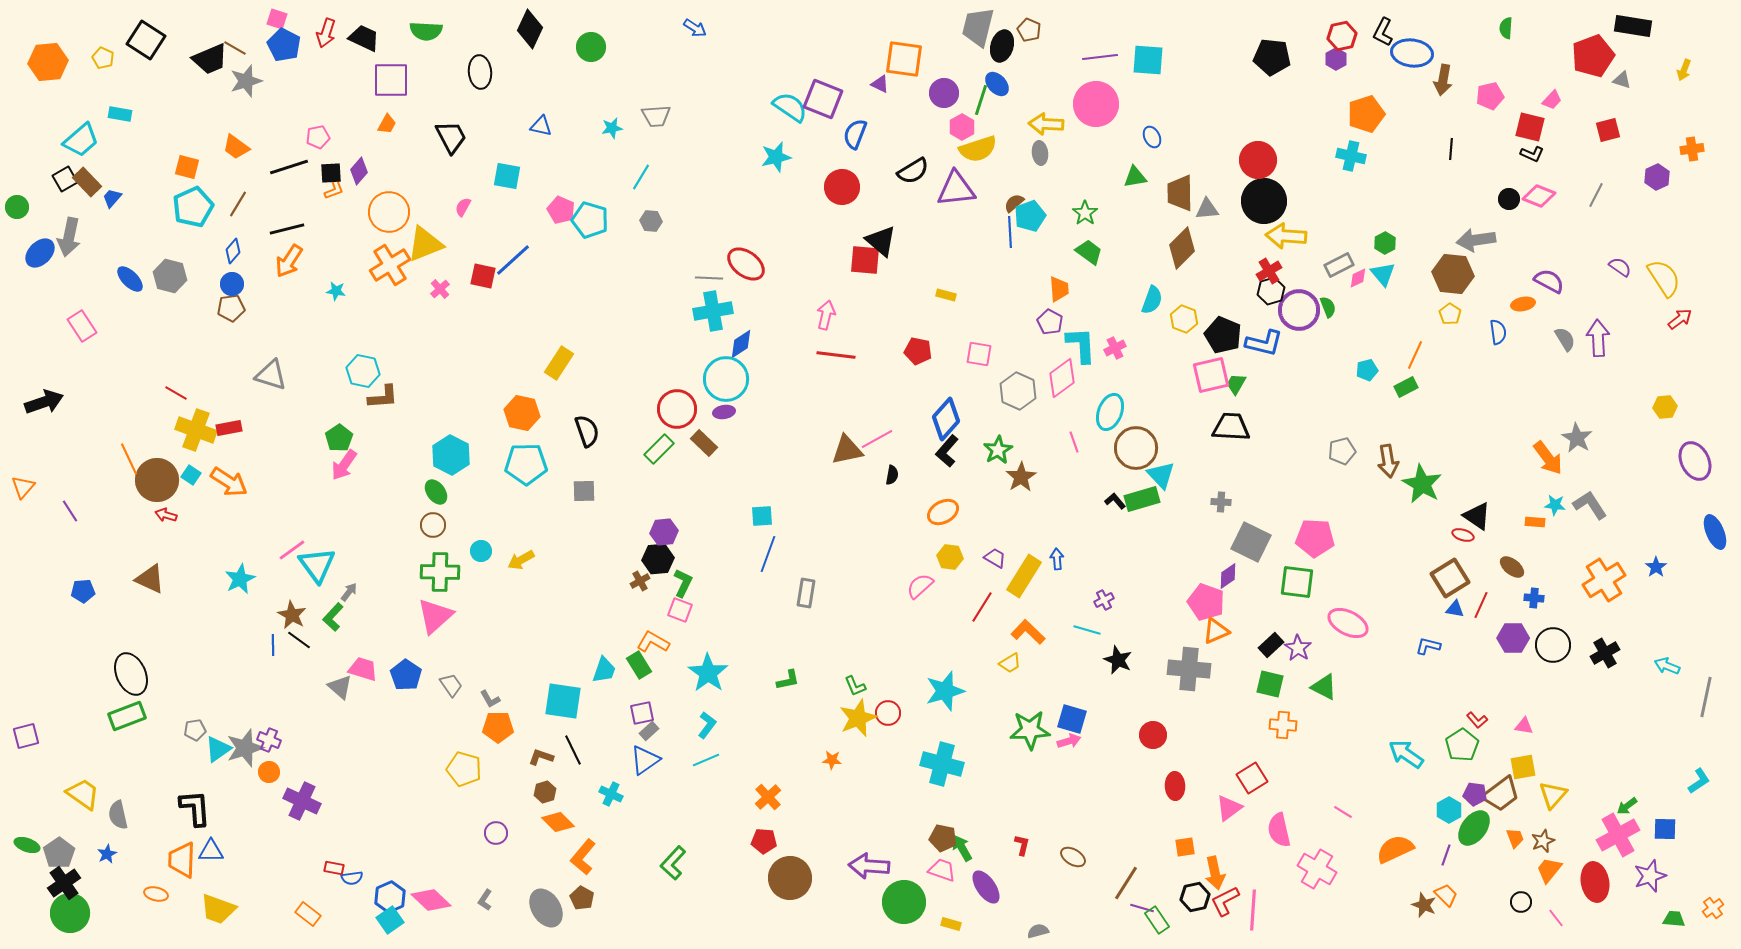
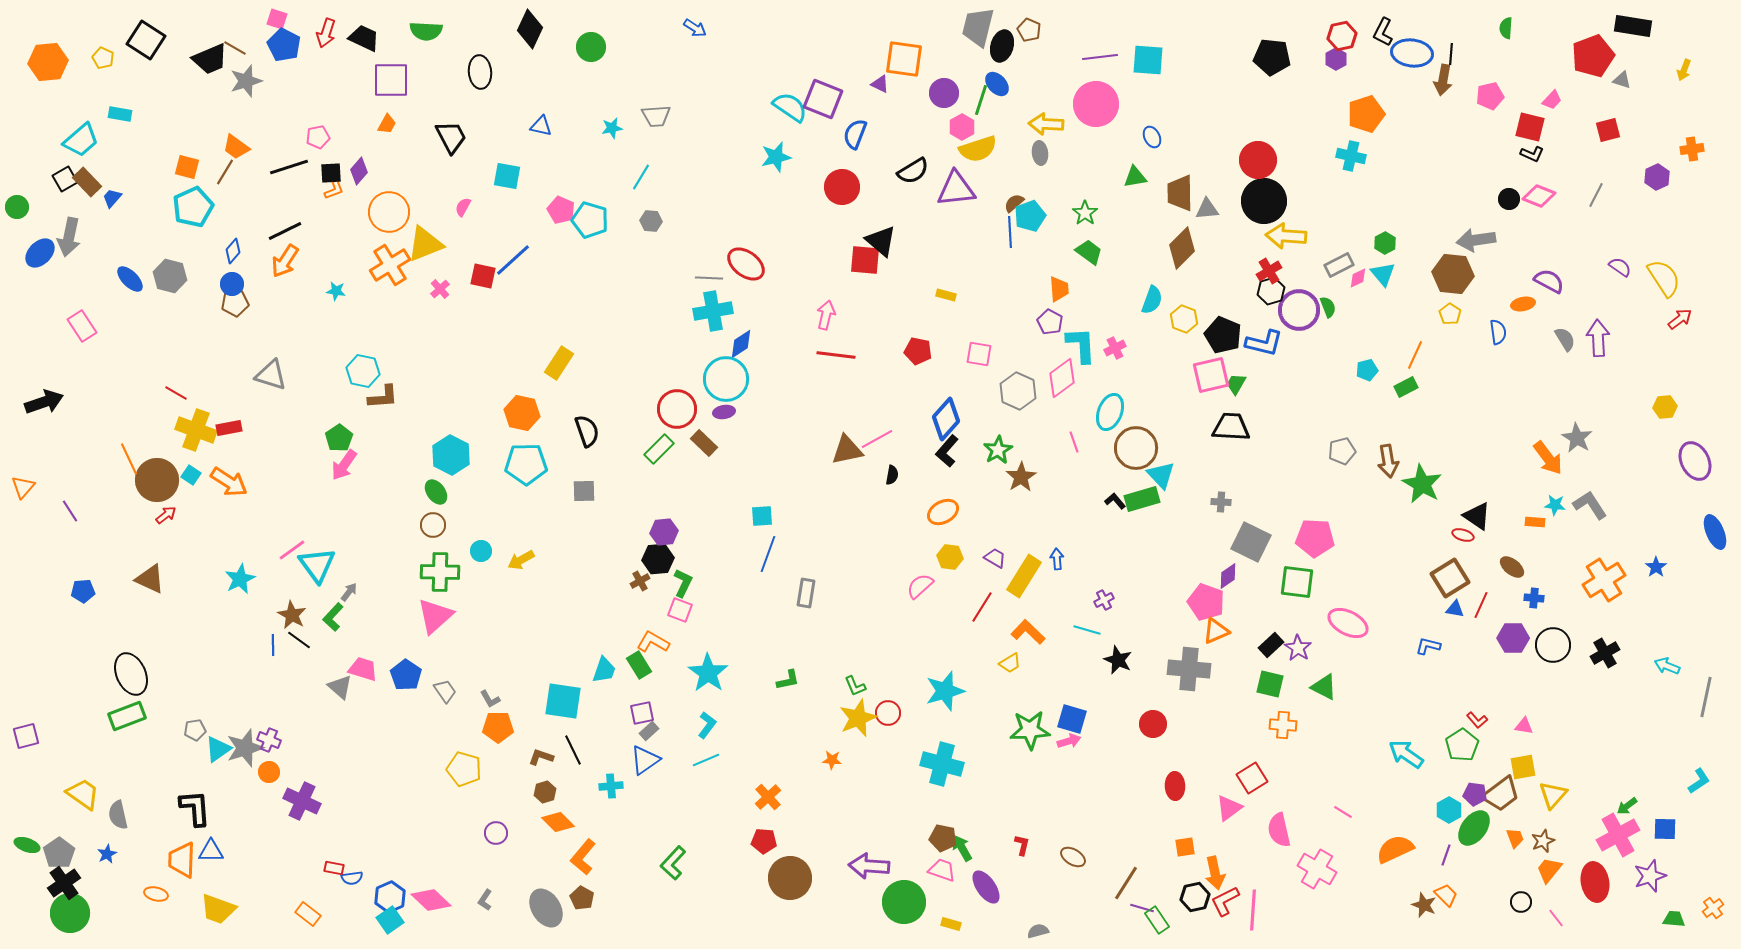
black line at (1451, 149): moved 95 px up
brown line at (238, 204): moved 13 px left, 32 px up
black line at (287, 229): moved 2 px left, 2 px down; rotated 12 degrees counterclockwise
orange arrow at (289, 261): moved 4 px left
brown pentagon at (231, 308): moved 4 px right, 5 px up
red arrow at (166, 515): rotated 125 degrees clockwise
gray trapezoid at (451, 685): moved 6 px left, 6 px down
red circle at (1153, 735): moved 11 px up
cyan cross at (611, 794): moved 8 px up; rotated 30 degrees counterclockwise
